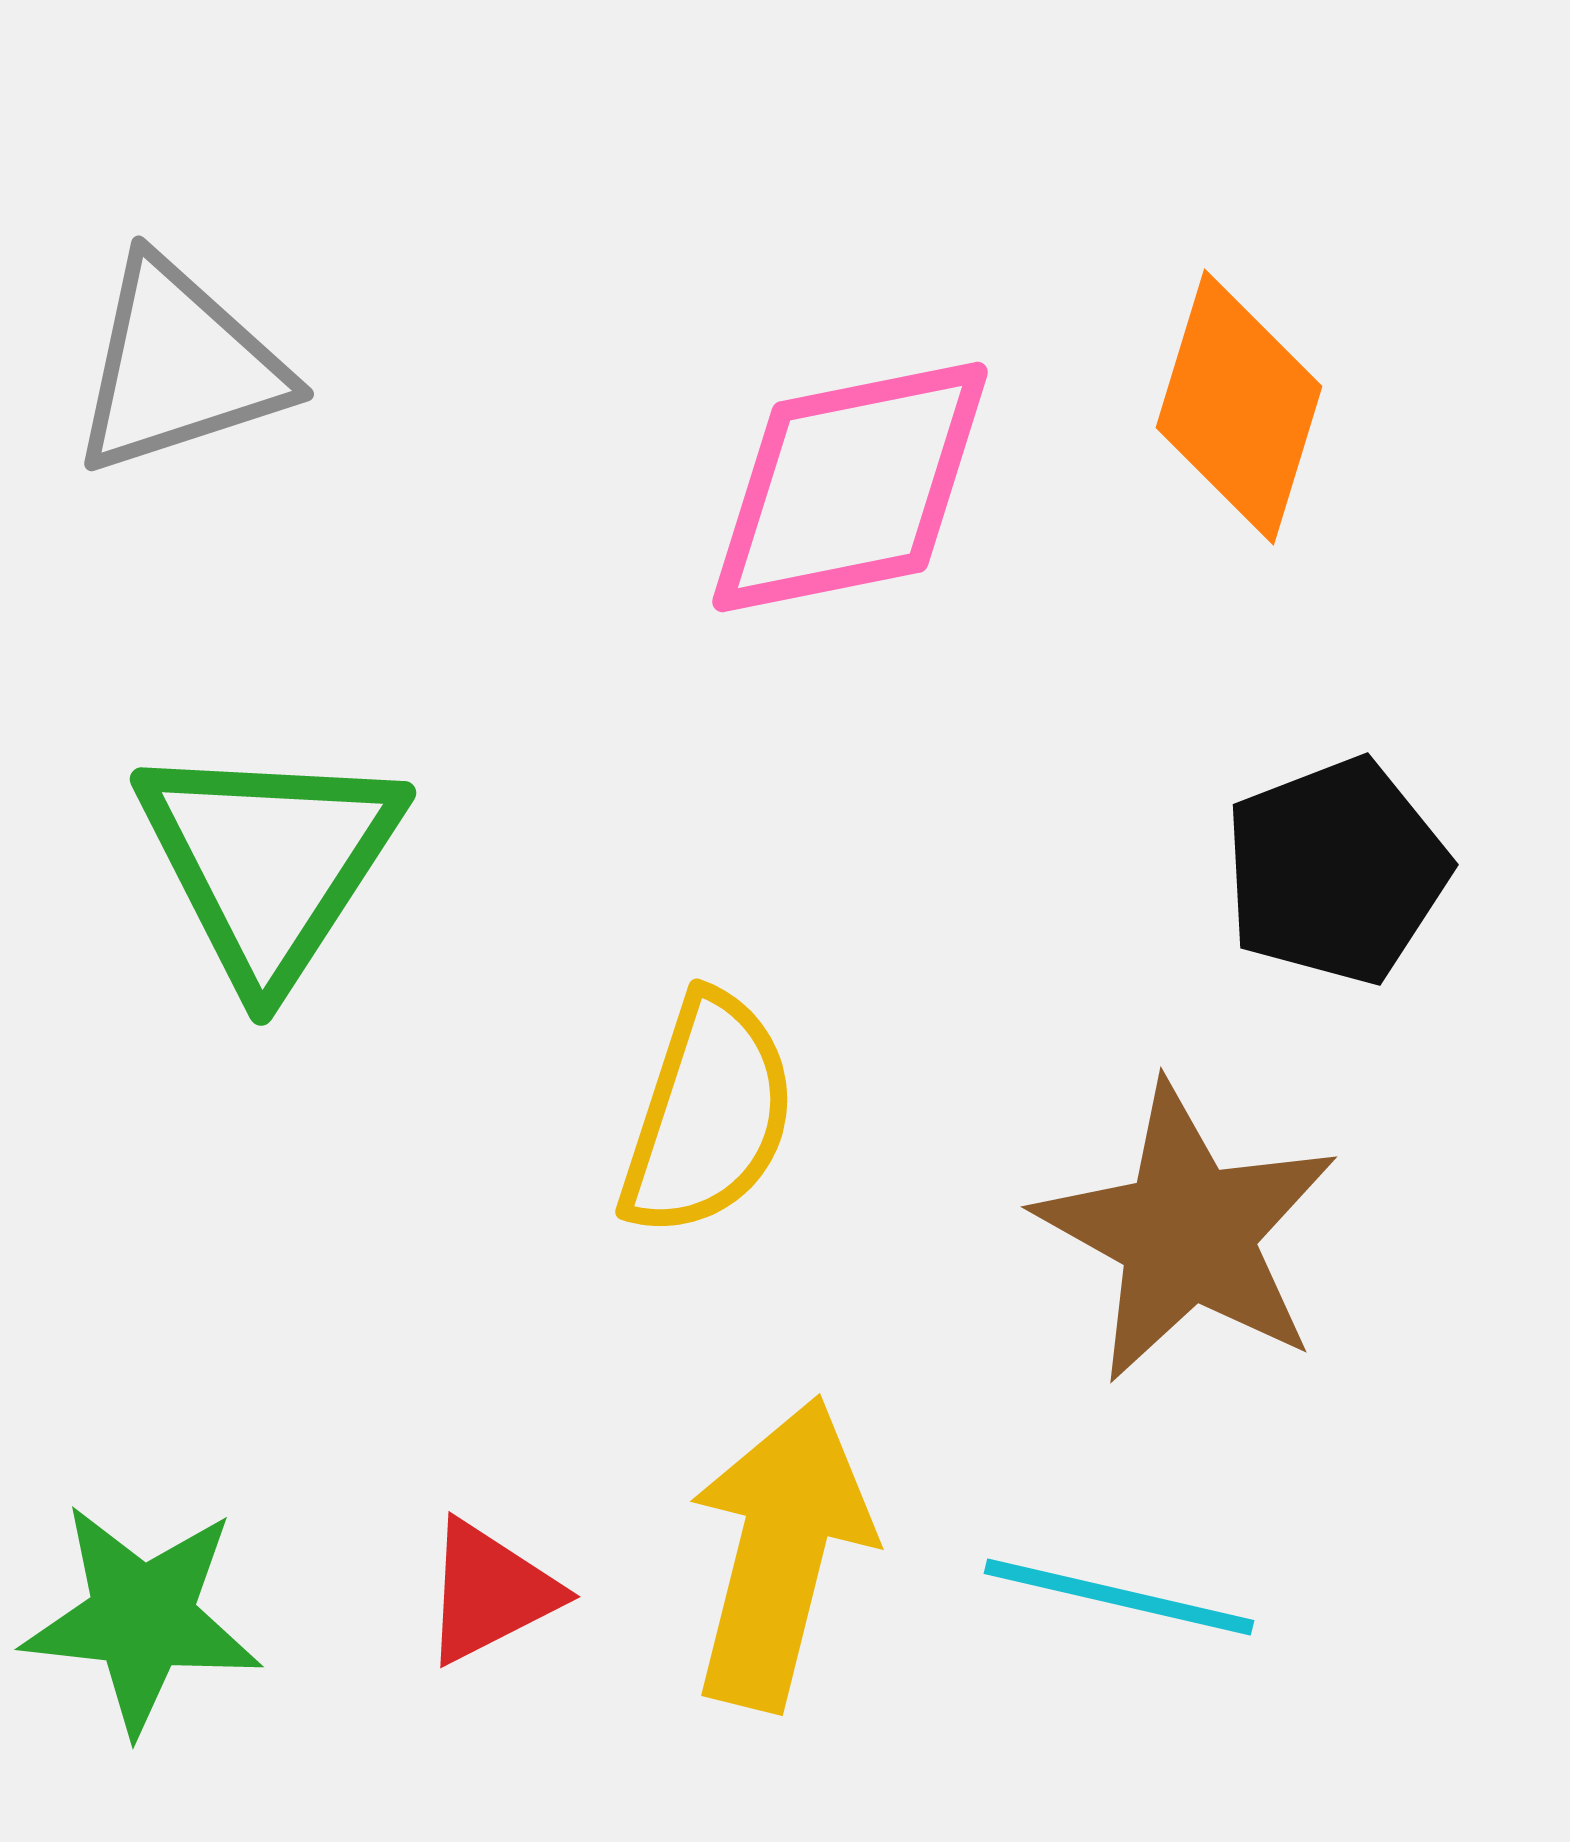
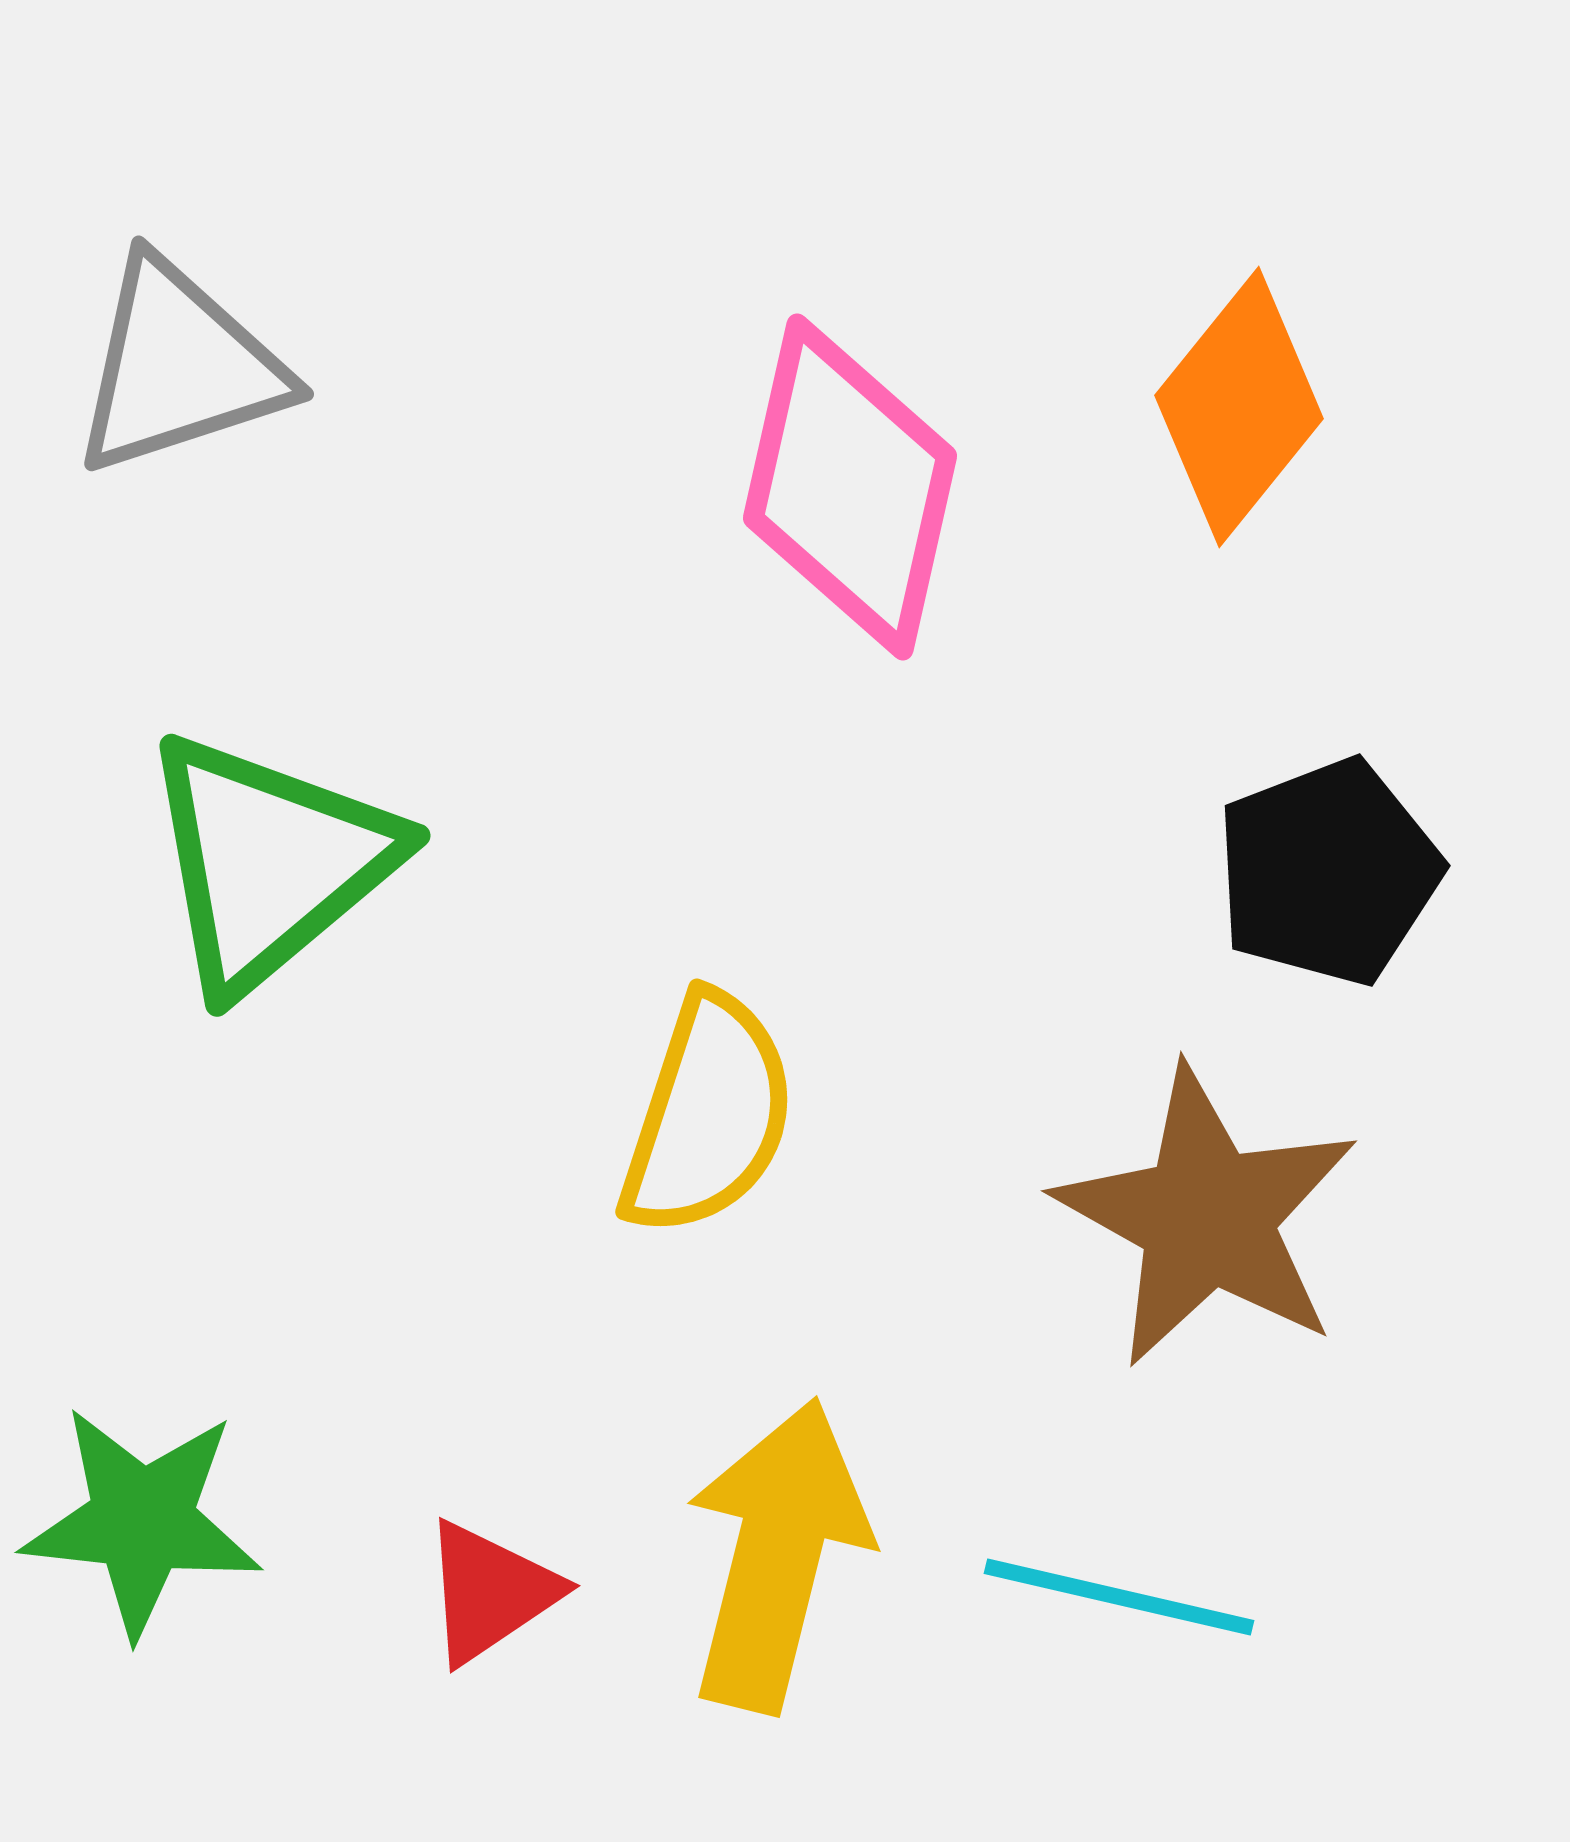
orange diamond: rotated 22 degrees clockwise
pink diamond: rotated 66 degrees counterclockwise
green triangle: rotated 17 degrees clockwise
black pentagon: moved 8 px left, 1 px down
brown star: moved 20 px right, 16 px up
yellow arrow: moved 3 px left, 2 px down
red triangle: rotated 7 degrees counterclockwise
green star: moved 97 px up
